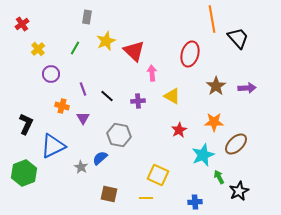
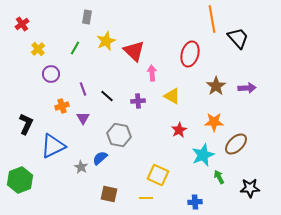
orange cross: rotated 32 degrees counterclockwise
green hexagon: moved 4 px left, 7 px down
black star: moved 11 px right, 3 px up; rotated 24 degrees clockwise
